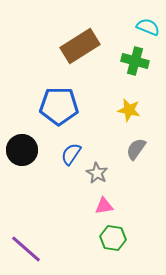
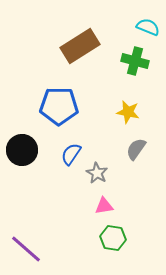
yellow star: moved 1 px left, 2 px down
